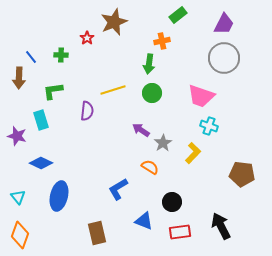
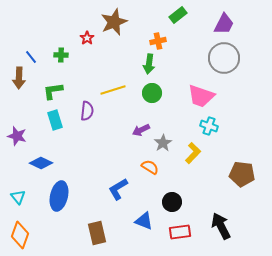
orange cross: moved 4 px left
cyan rectangle: moved 14 px right
purple arrow: rotated 60 degrees counterclockwise
